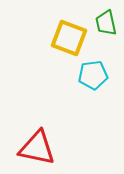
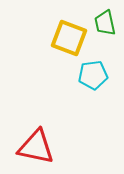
green trapezoid: moved 1 px left
red triangle: moved 1 px left, 1 px up
